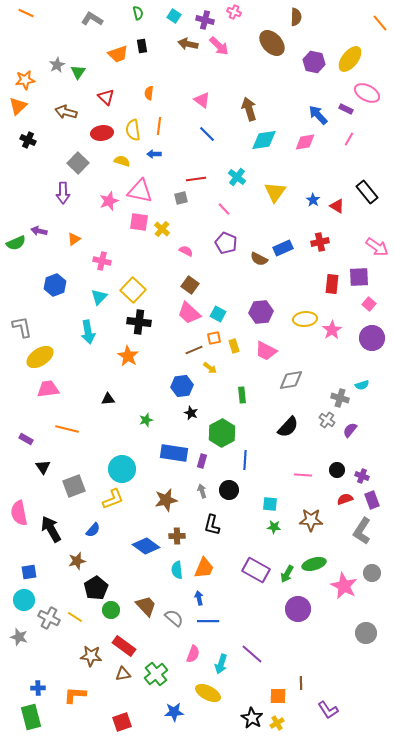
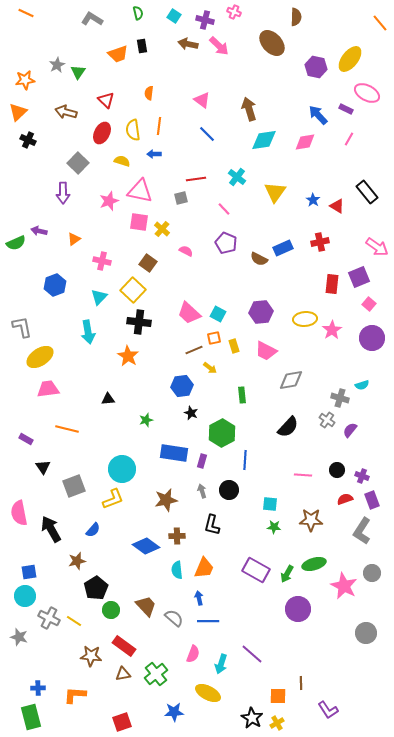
purple hexagon at (314, 62): moved 2 px right, 5 px down
red triangle at (106, 97): moved 3 px down
orange triangle at (18, 106): moved 6 px down
red ellipse at (102, 133): rotated 55 degrees counterclockwise
purple square at (359, 277): rotated 20 degrees counterclockwise
brown square at (190, 285): moved 42 px left, 22 px up
cyan circle at (24, 600): moved 1 px right, 4 px up
yellow line at (75, 617): moved 1 px left, 4 px down
